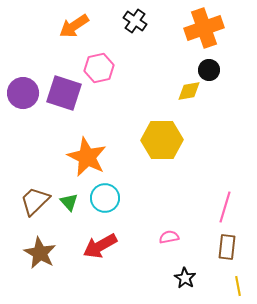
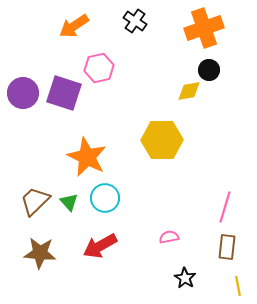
brown star: rotated 24 degrees counterclockwise
